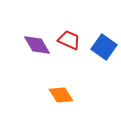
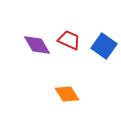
blue square: moved 1 px up
orange diamond: moved 6 px right, 1 px up
